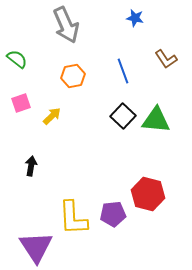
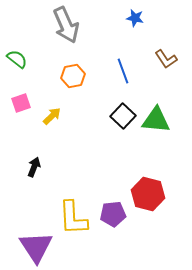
black arrow: moved 3 px right, 1 px down; rotated 12 degrees clockwise
